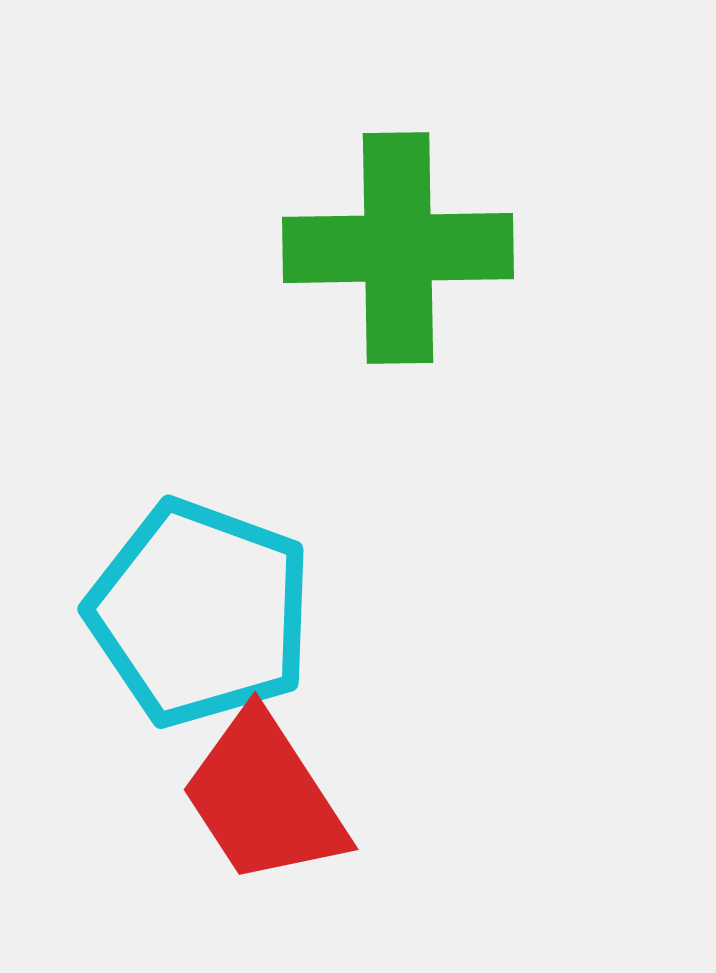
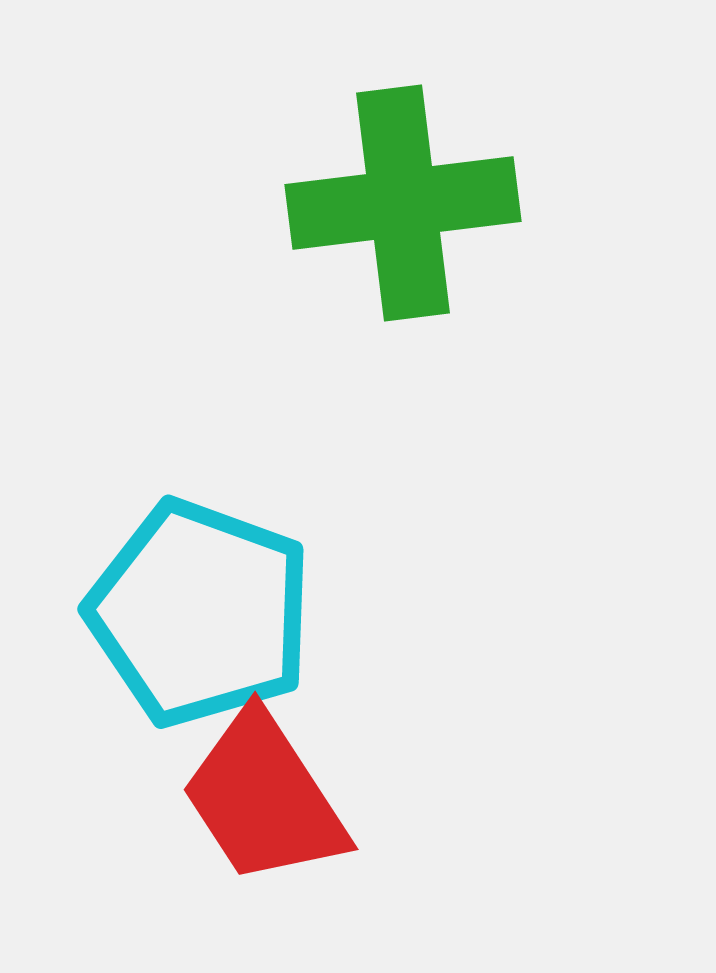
green cross: moved 5 px right, 45 px up; rotated 6 degrees counterclockwise
